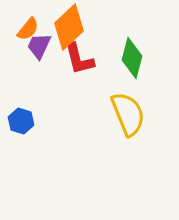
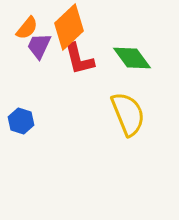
orange semicircle: moved 1 px left, 1 px up
green diamond: rotated 51 degrees counterclockwise
